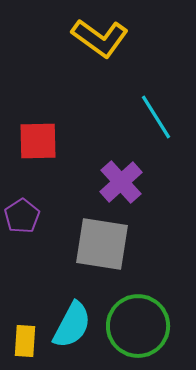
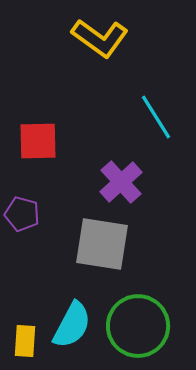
purple pentagon: moved 2 px up; rotated 24 degrees counterclockwise
